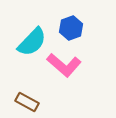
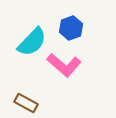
brown rectangle: moved 1 px left, 1 px down
